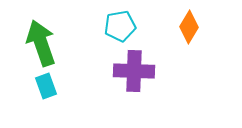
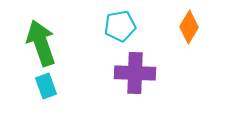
purple cross: moved 1 px right, 2 px down
